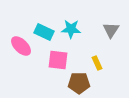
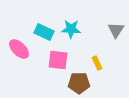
gray triangle: moved 5 px right
pink ellipse: moved 2 px left, 3 px down
